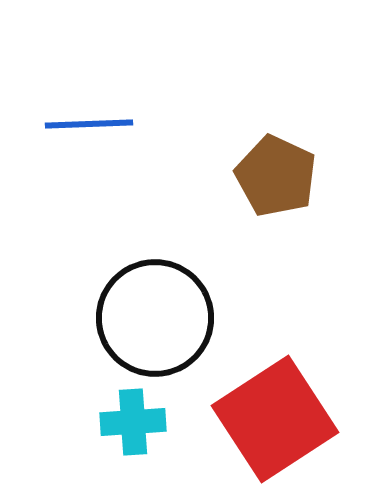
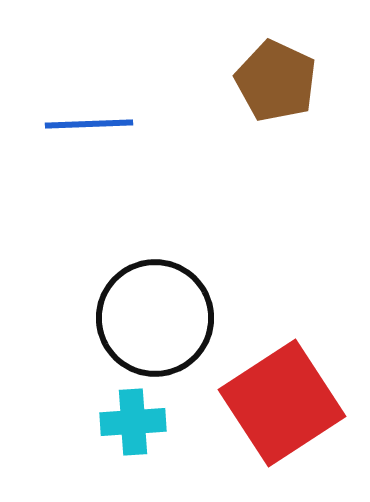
brown pentagon: moved 95 px up
red square: moved 7 px right, 16 px up
